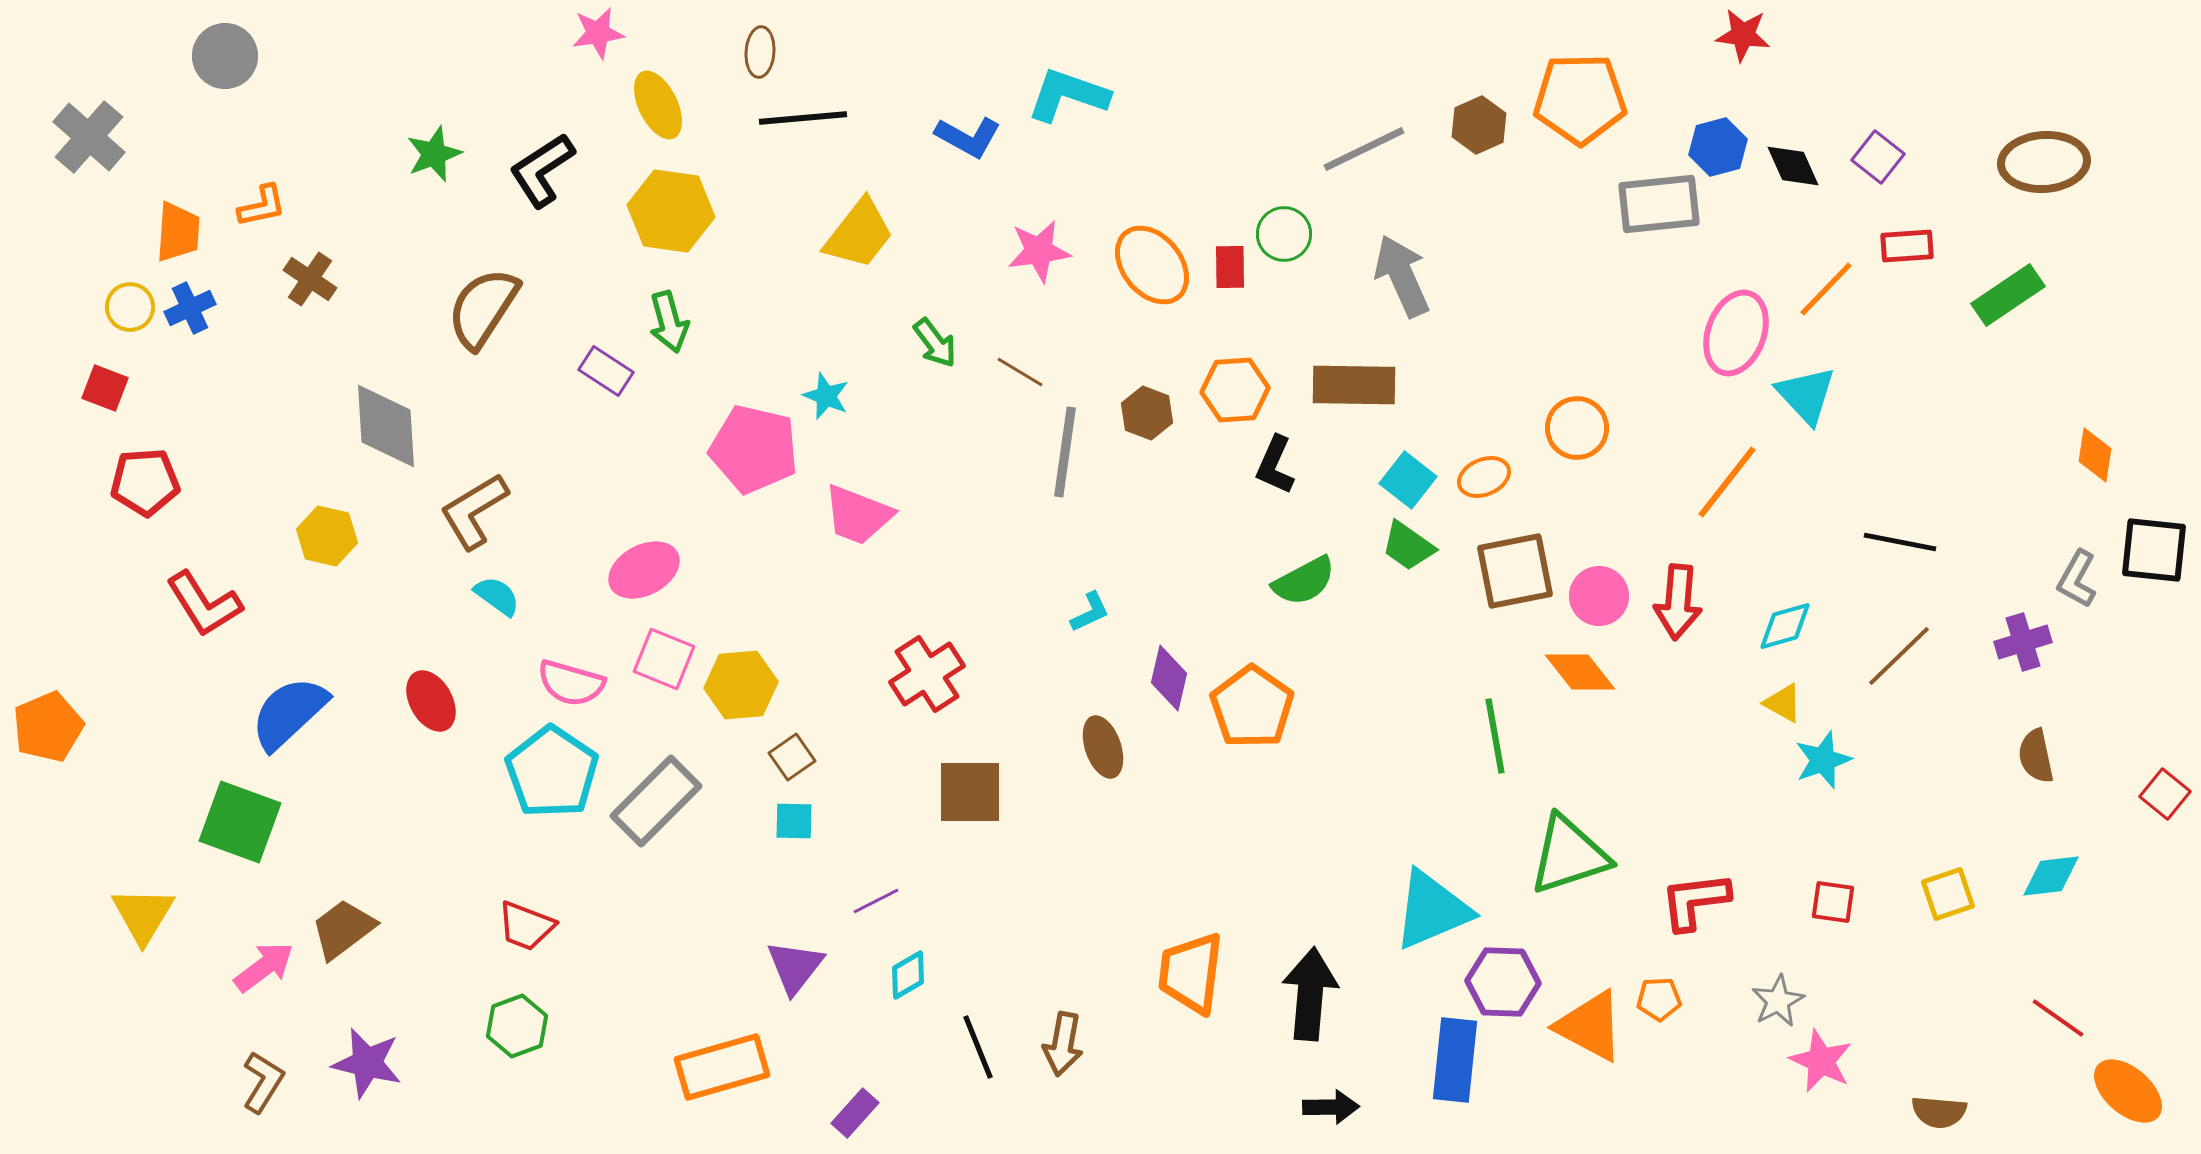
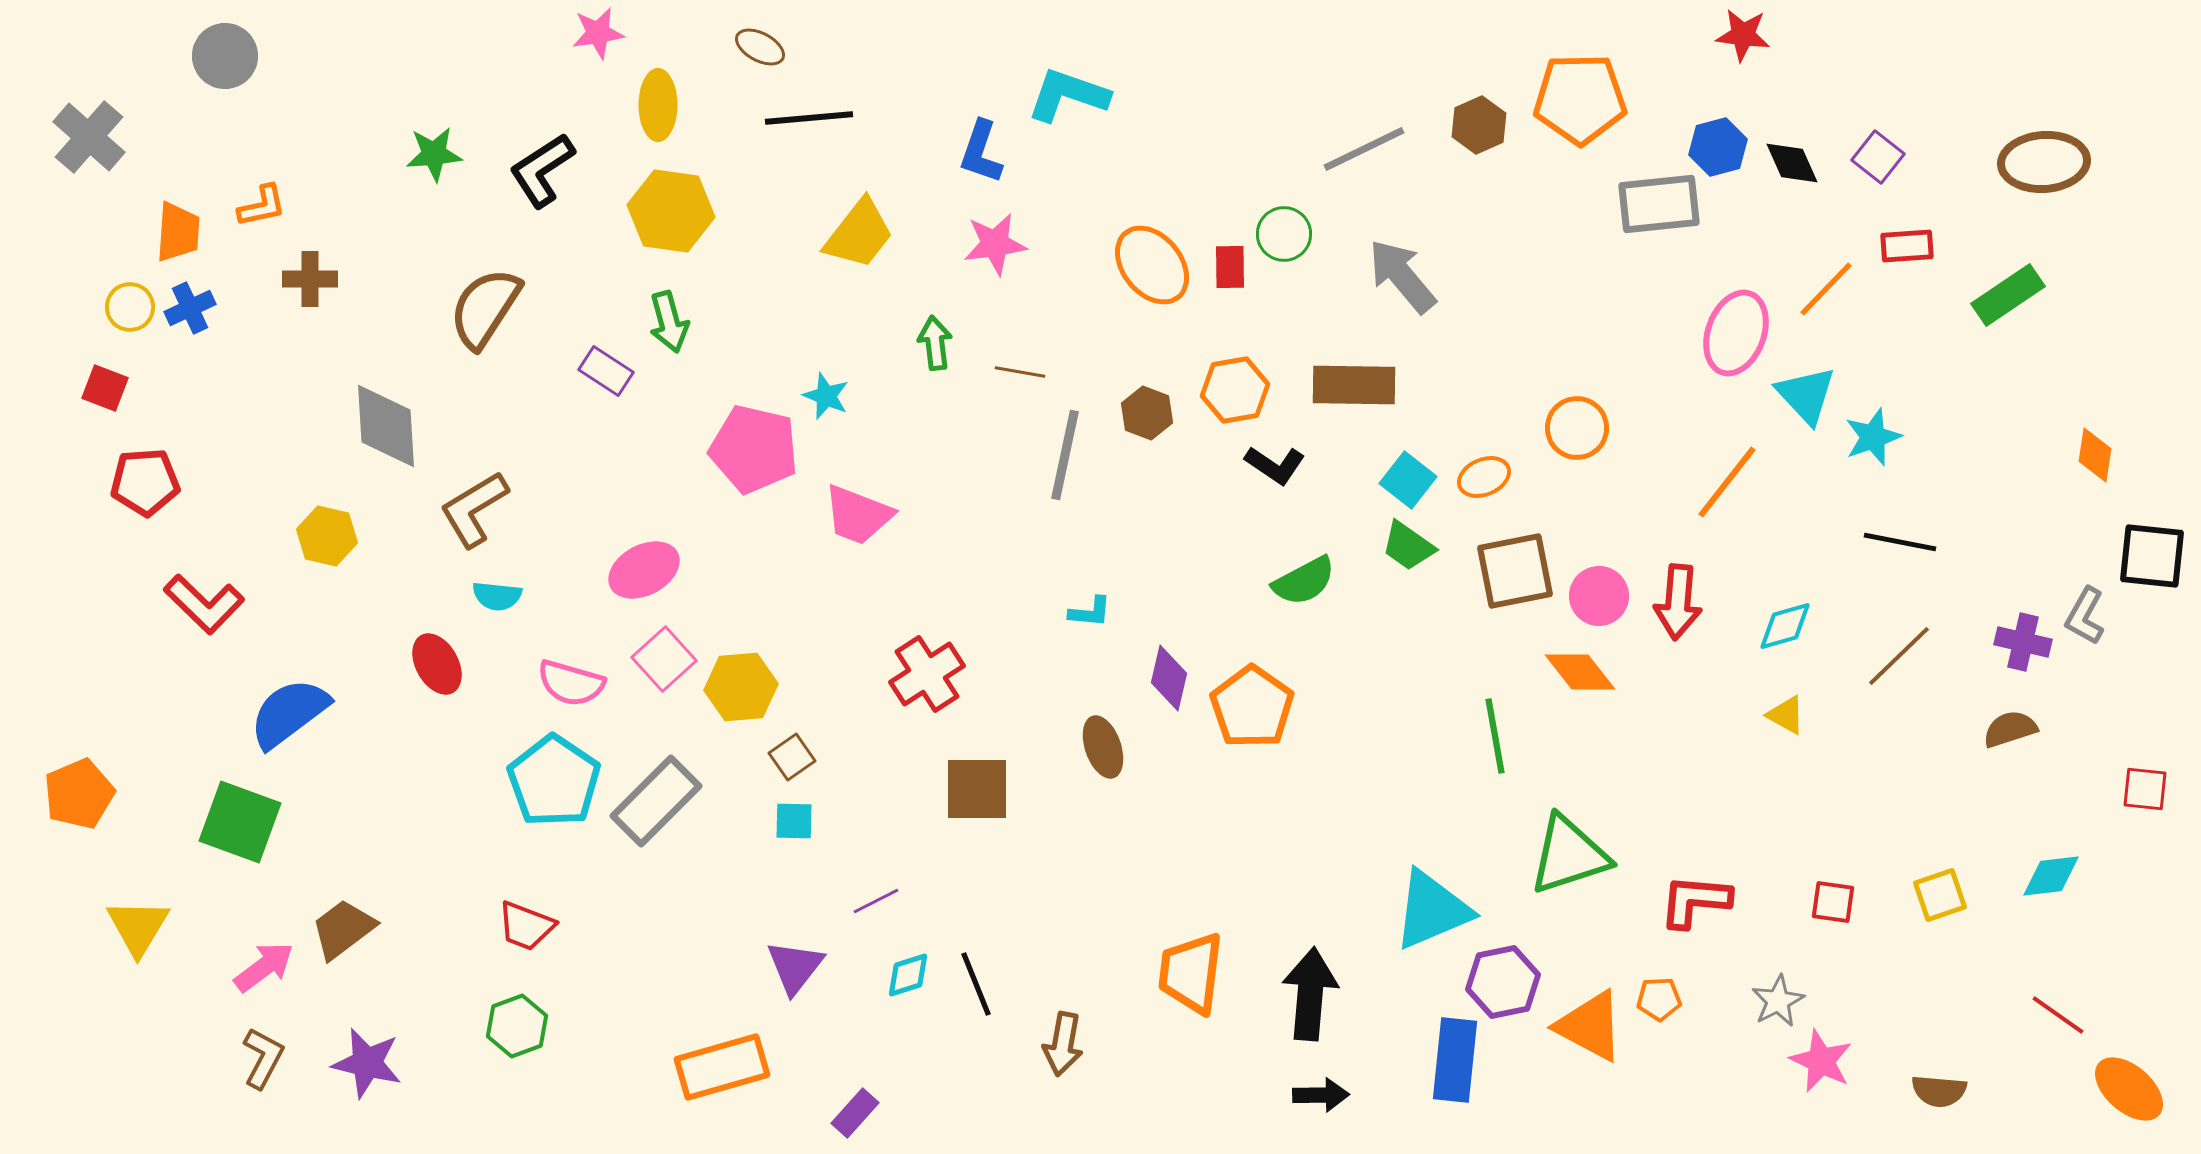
brown ellipse at (760, 52): moved 5 px up; rotated 66 degrees counterclockwise
yellow ellipse at (658, 105): rotated 26 degrees clockwise
black line at (803, 118): moved 6 px right
blue L-shape at (968, 137): moved 13 px right, 15 px down; rotated 80 degrees clockwise
green star at (434, 154): rotated 16 degrees clockwise
black diamond at (1793, 166): moved 1 px left, 3 px up
pink star at (1039, 251): moved 44 px left, 7 px up
gray arrow at (1402, 276): rotated 16 degrees counterclockwise
brown cross at (310, 279): rotated 34 degrees counterclockwise
brown semicircle at (483, 308): moved 2 px right
green arrow at (935, 343): rotated 150 degrees counterclockwise
brown line at (1020, 372): rotated 21 degrees counterclockwise
orange hexagon at (1235, 390): rotated 6 degrees counterclockwise
gray line at (1065, 452): moved 3 px down; rotated 4 degrees clockwise
black L-shape at (1275, 465): rotated 80 degrees counterclockwise
brown L-shape at (474, 511): moved 2 px up
black square at (2154, 550): moved 2 px left, 6 px down
gray L-shape at (2077, 579): moved 8 px right, 37 px down
cyan semicircle at (497, 596): rotated 150 degrees clockwise
red L-shape at (204, 604): rotated 14 degrees counterclockwise
cyan L-shape at (1090, 612): rotated 30 degrees clockwise
purple cross at (2023, 642): rotated 30 degrees clockwise
pink square at (664, 659): rotated 26 degrees clockwise
yellow hexagon at (741, 685): moved 2 px down
red ellipse at (431, 701): moved 6 px right, 37 px up
yellow triangle at (1783, 703): moved 3 px right, 12 px down
blue semicircle at (289, 713): rotated 6 degrees clockwise
orange pentagon at (48, 727): moved 31 px right, 67 px down
brown semicircle at (2036, 756): moved 26 px left, 27 px up; rotated 84 degrees clockwise
cyan star at (1823, 760): moved 50 px right, 323 px up
cyan pentagon at (552, 772): moved 2 px right, 9 px down
brown square at (970, 792): moved 7 px right, 3 px up
red square at (2165, 794): moved 20 px left, 5 px up; rotated 33 degrees counterclockwise
yellow square at (1948, 894): moved 8 px left, 1 px down
red L-shape at (1695, 901): rotated 12 degrees clockwise
yellow triangle at (143, 915): moved 5 px left, 12 px down
cyan diamond at (908, 975): rotated 12 degrees clockwise
purple hexagon at (1503, 982): rotated 14 degrees counterclockwise
red line at (2058, 1018): moved 3 px up
black line at (978, 1047): moved 2 px left, 63 px up
brown L-shape at (263, 1082): moved 24 px up; rotated 4 degrees counterclockwise
orange ellipse at (2128, 1091): moved 1 px right, 2 px up
black arrow at (1331, 1107): moved 10 px left, 12 px up
brown semicircle at (1939, 1112): moved 21 px up
